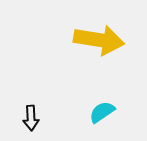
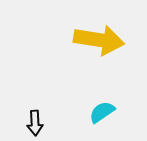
black arrow: moved 4 px right, 5 px down
